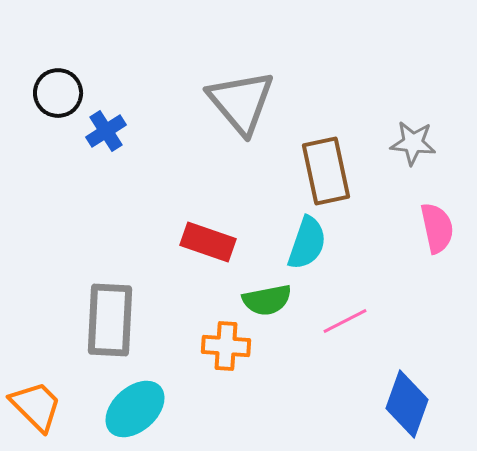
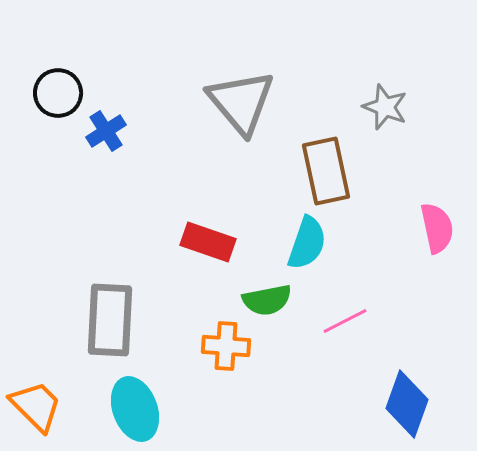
gray star: moved 28 px left, 36 px up; rotated 15 degrees clockwise
cyan ellipse: rotated 68 degrees counterclockwise
